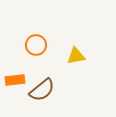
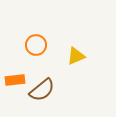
yellow triangle: rotated 12 degrees counterclockwise
